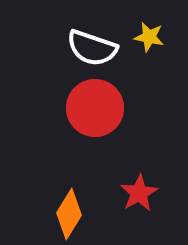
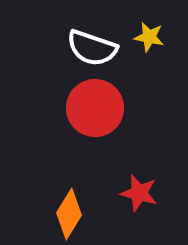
red star: rotated 27 degrees counterclockwise
